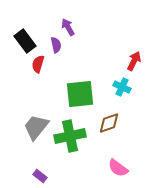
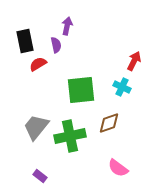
purple arrow: moved 1 px left, 1 px up; rotated 42 degrees clockwise
black rectangle: rotated 25 degrees clockwise
red semicircle: rotated 42 degrees clockwise
green square: moved 1 px right, 4 px up
